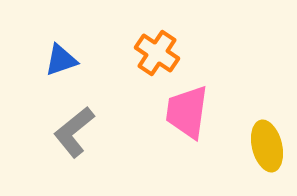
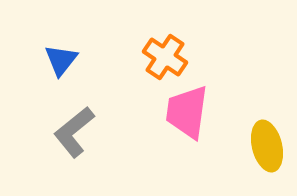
orange cross: moved 8 px right, 4 px down
blue triangle: rotated 33 degrees counterclockwise
